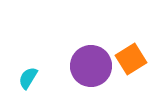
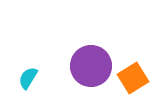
orange square: moved 2 px right, 19 px down
